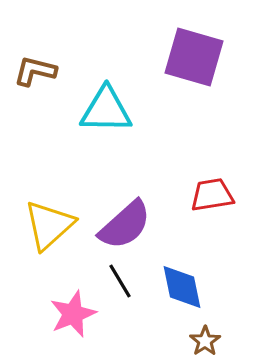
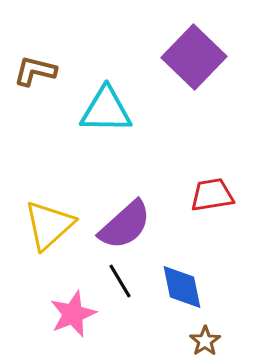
purple square: rotated 28 degrees clockwise
